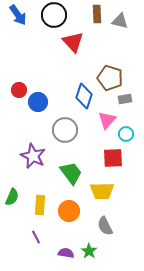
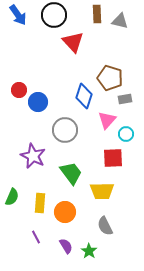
yellow rectangle: moved 2 px up
orange circle: moved 4 px left, 1 px down
purple semicircle: moved 7 px up; rotated 49 degrees clockwise
